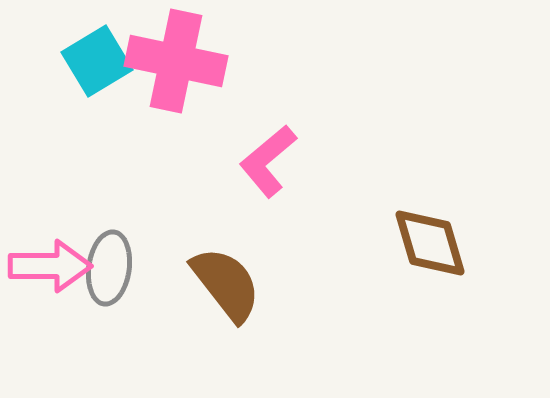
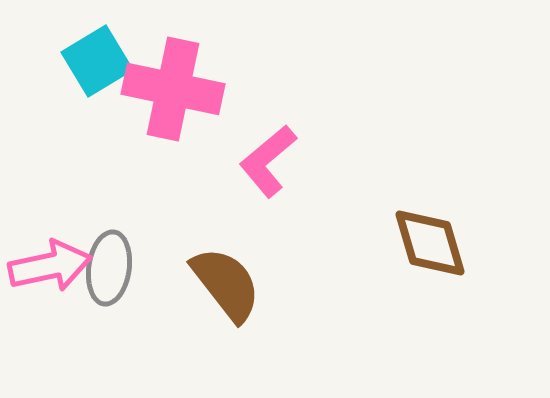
pink cross: moved 3 px left, 28 px down
pink arrow: rotated 12 degrees counterclockwise
